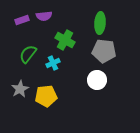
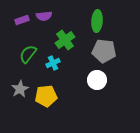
green ellipse: moved 3 px left, 2 px up
green cross: rotated 24 degrees clockwise
